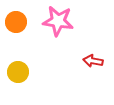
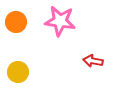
pink star: moved 2 px right
